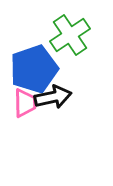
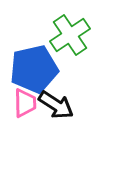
blue pentagon: rotated 6 degrees clockwise
black arrow: moved 3 px right, 8 px down; rotated 45 degrees clockwise
